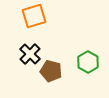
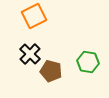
orange square: rotated 10 degrees counterclockwise
green hexagon: rotated 20 degrees counterclockwise
